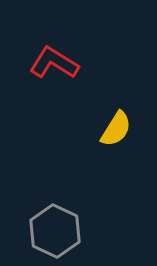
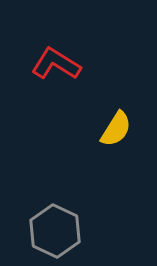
red L-shape: moved 2 px right, 1 px down
